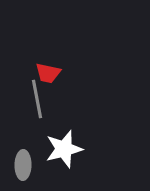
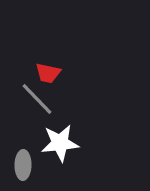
gray line: rotated 33 degrees counterclockwise
white star: moved 4 px left, 6 px up; rotated 9 degrees clockwise
